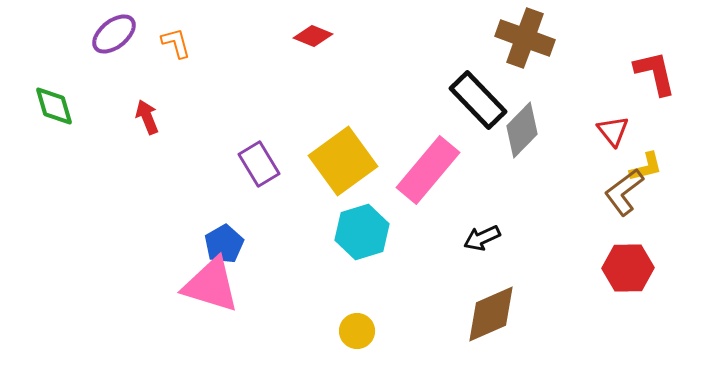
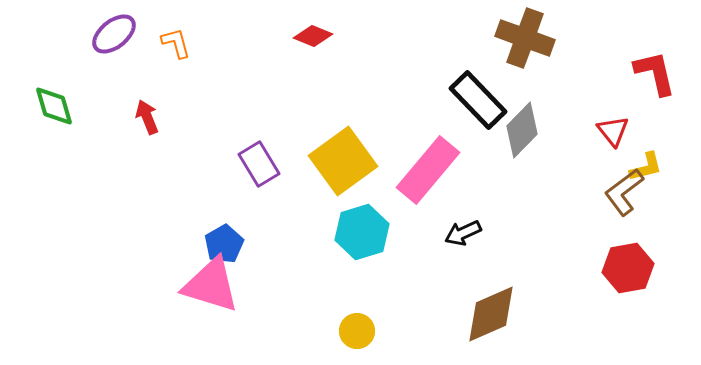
black arrow: moved 19 px left, 5 px up
red hexagon: rotated 9 degrees counterclockwise
